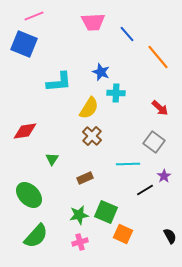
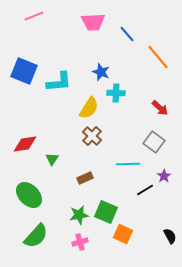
blue square: moved 27 px down
red diamond: moved 13 px down
